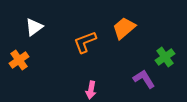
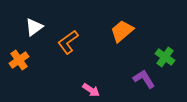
orange trapezoid: moved 2 px left, 3 px down
orange L-shape: moved 17 px left; rotated 15 degrees counterclockwise
green cross: rotated 18 degrees counterclockwise
pink arrow: rotated 66 degrees counterclockwise
